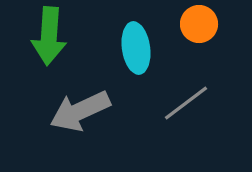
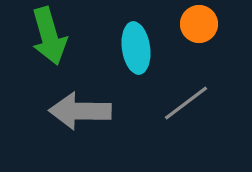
green arrow: rotated 20 degrees counterclockwise
gray arrow: rotated 26 degrees clockwise
